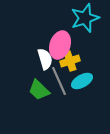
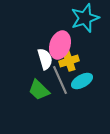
yellow cross: moved 1 px left
gray line: moved 1 px right, 1 px up
